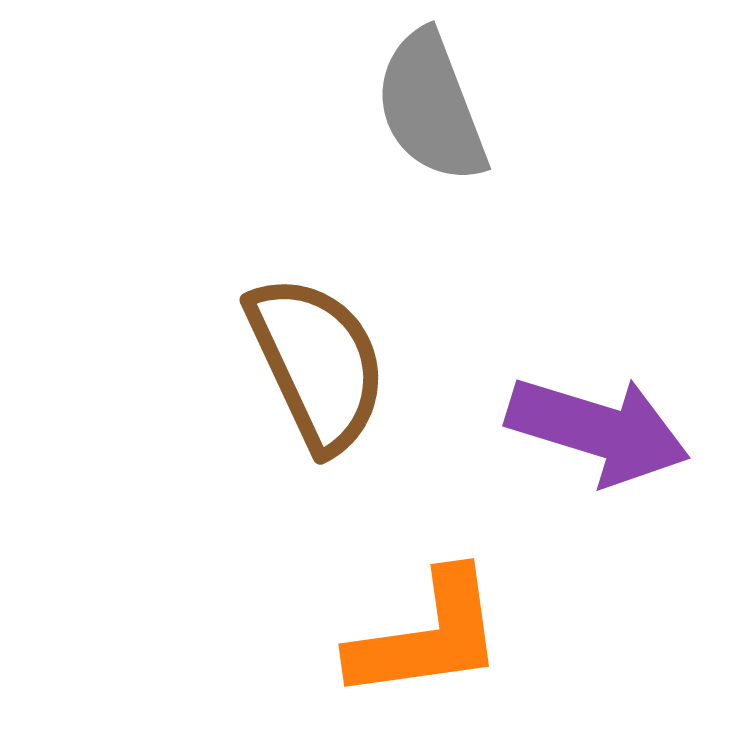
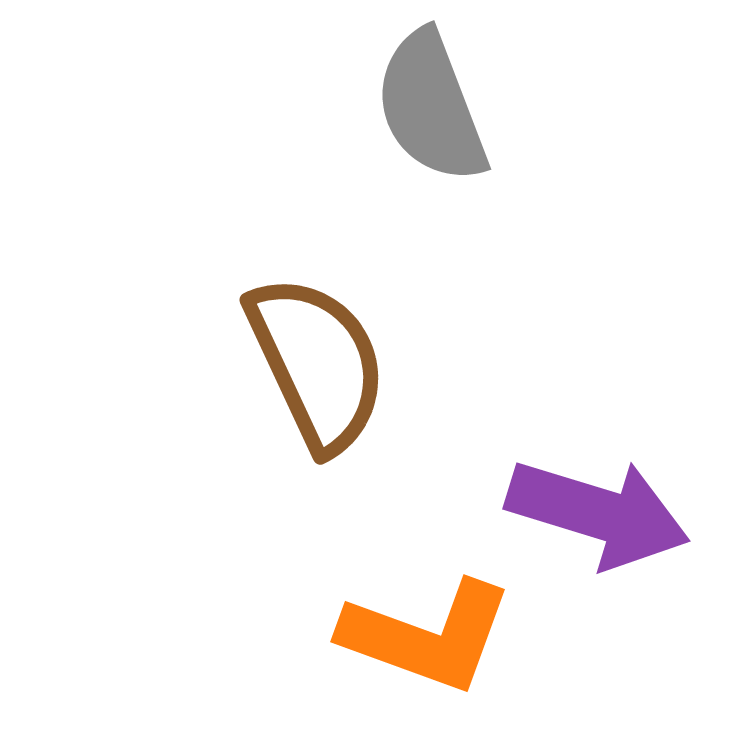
purple arrow: moved 83 px down
orange L-shape: rotated 28 degrees clockwise
